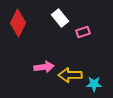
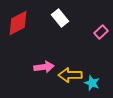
red diamond: rotated 36 degrees clockwise
pink rectangle: moved 18 px right; rotated 24 degrees counterclockwise
cyan star: moved 2 px left, 1 px up; rotated 21 degrees clockwise
